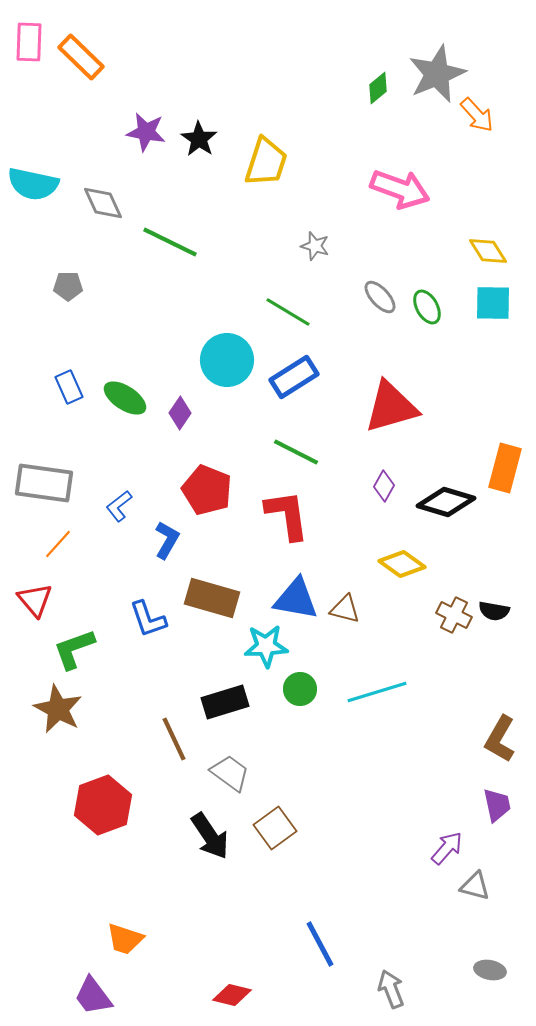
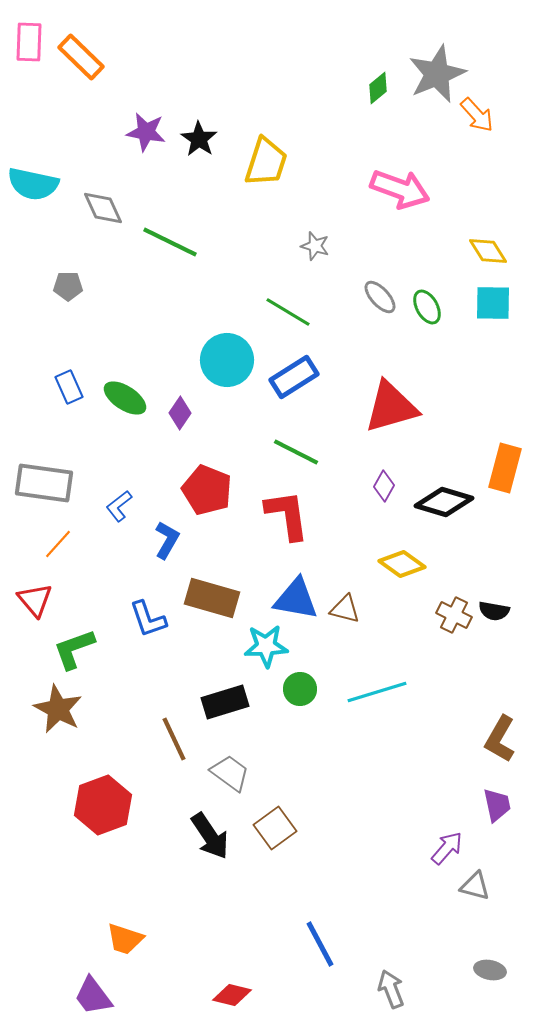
gray diamond at (103, 203): moved 5 px down
black diamond at (446, 502): moved 2 px left
